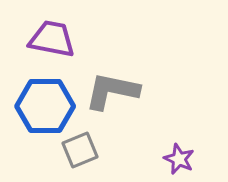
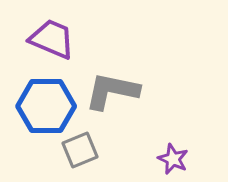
purple trapezoid: rotated 12 degrees clockwise
blue hexagon: moved 1 px right
purple star: moved 6 px left
